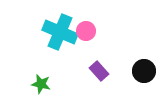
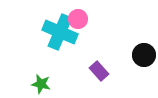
pink circle: moved 8 px left, 12 px up
black circle: moved 16 px up
